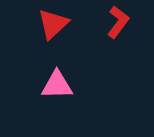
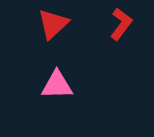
red L-shape: moved 3 px right, 2 px down
